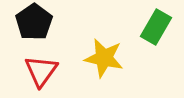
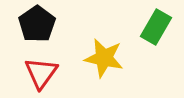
black pentagon: moved 3 px right, 2 px down
red triangle: moved 2 px down
